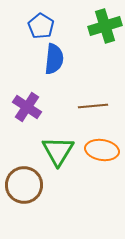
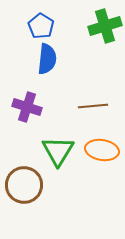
blue semicircle: moved 7 px left
purple cross: rotated 16 degrees counterclockwise
